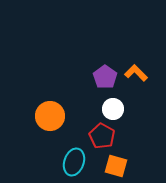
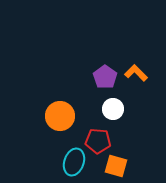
orange circle: moved 10 px right
red pentagon: moved 4 px left, 5 px down; rotated 25 degrees counterclockwise
